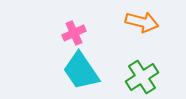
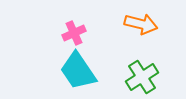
orange arrow: moved 1 px left, 2 px down
cyan trapezoid: moved 3 px left
